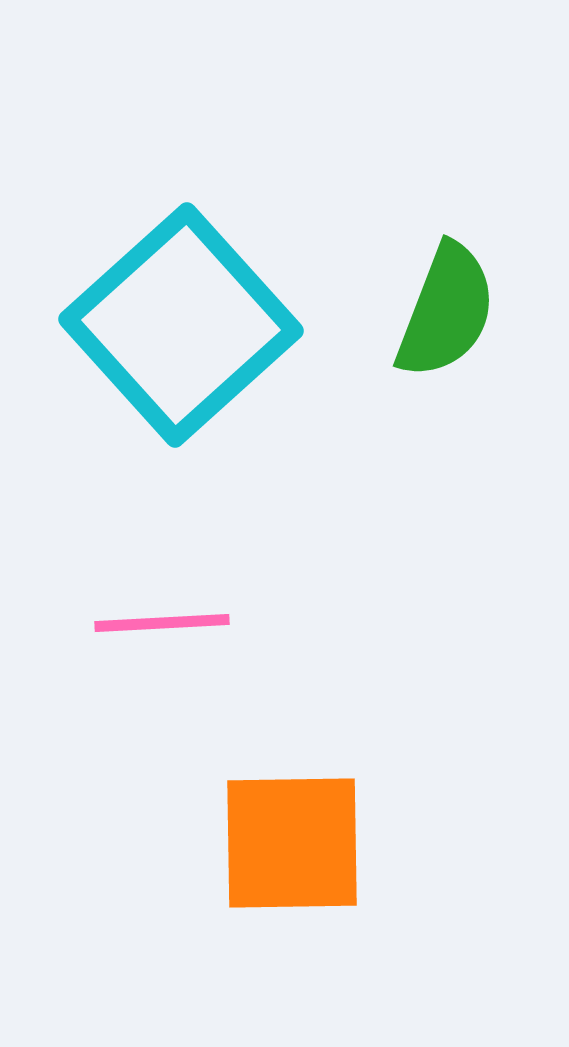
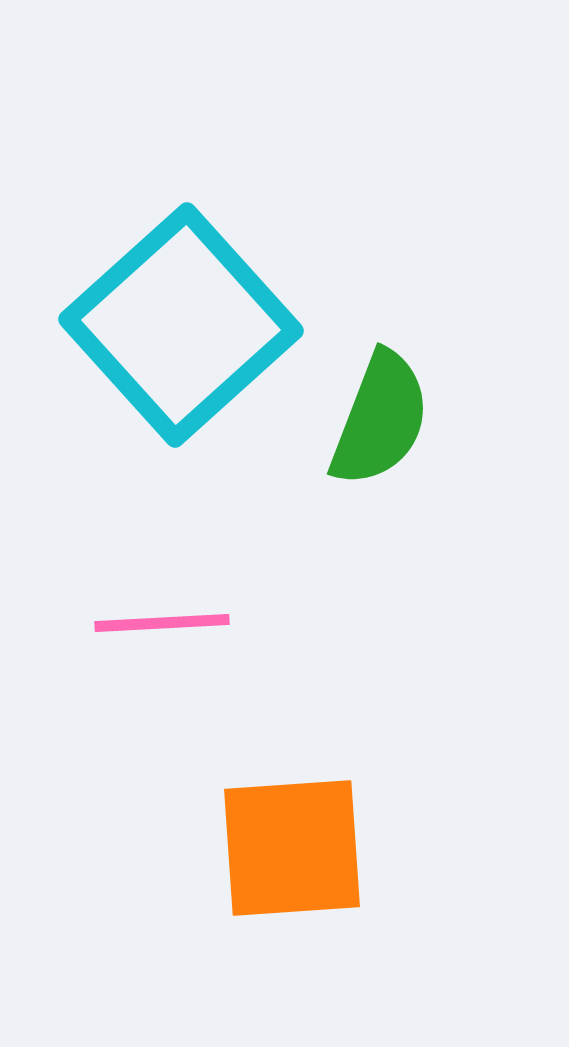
green semicircle: moved 66 px left, 108 px down
orange square: moved 5 px down; rotated 3 degrees counterclockwise
